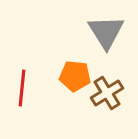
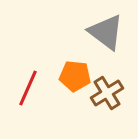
gray triangle: rotated 21 degrees counterclockwise
red line: moved 6 px right; rotated 18 degrees clockwise
